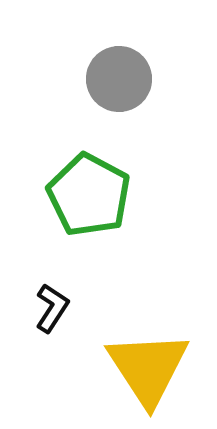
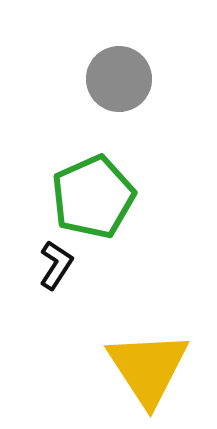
green pentagon: moved 4 px right, 2 px down; rotated 20 degrees clockwise
black L-shape: moved 4 px right, 43 px up
